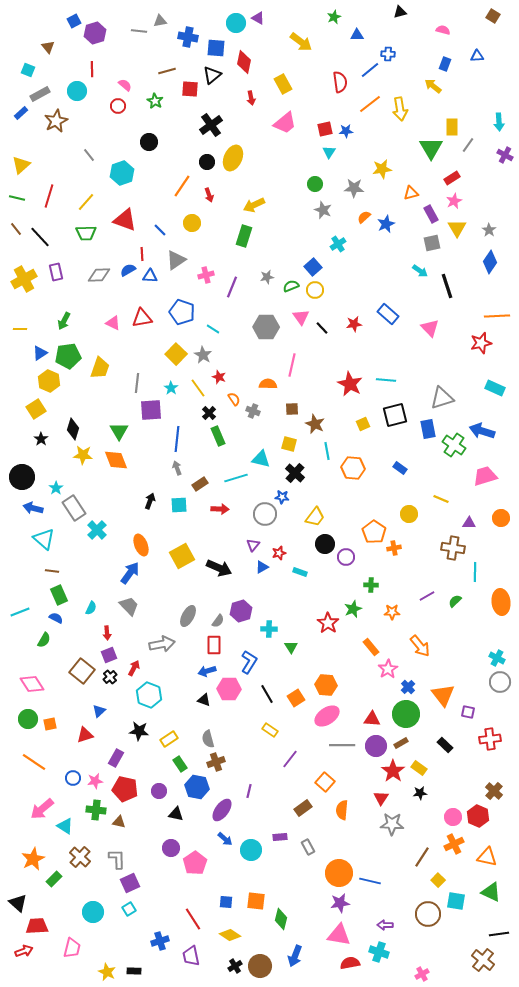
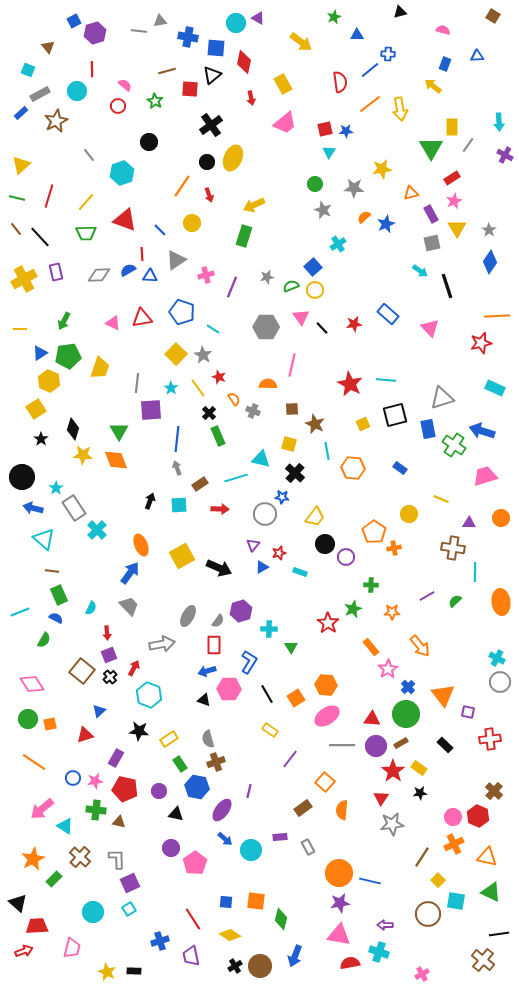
gray star at (392, 824): rotated 10 degrees counterclockwise
